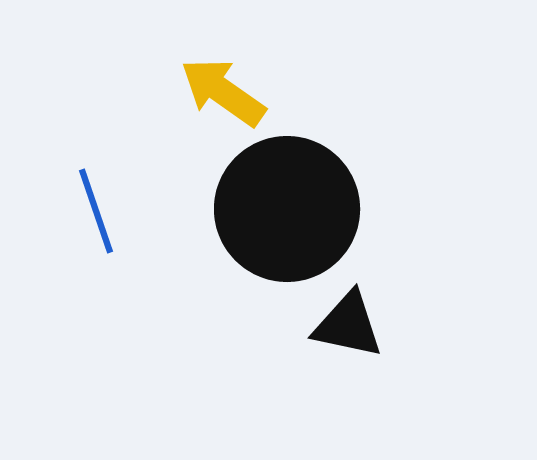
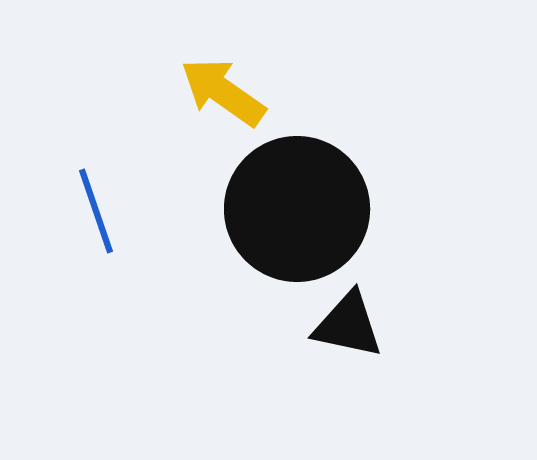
black circle: moved 10 px right
